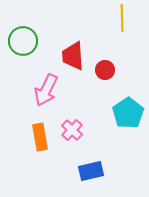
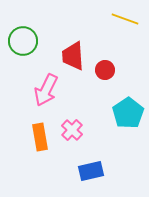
yellow line: moved 3 px right, 1 px down; rotated 68 degrees counterclockwise
